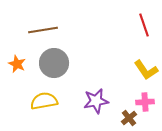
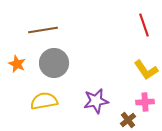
brown cross: moved 1 px left, 2 px down
